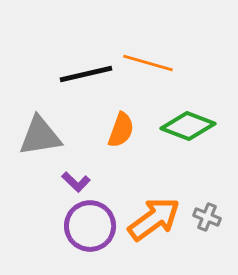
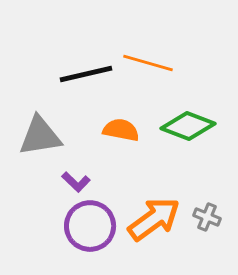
orange semicircle: rotated 99 degrees counterclockwise
